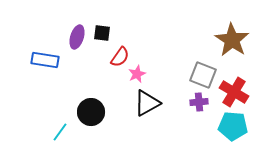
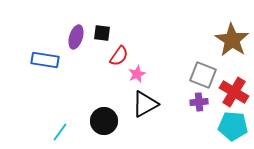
purple ellipse: moved 1 px left
red semicircle: moved 1 px left, 1 px up
black triangle: moved 2 px left, 1 px down
black circle: moved 13 px right, 9 px down
